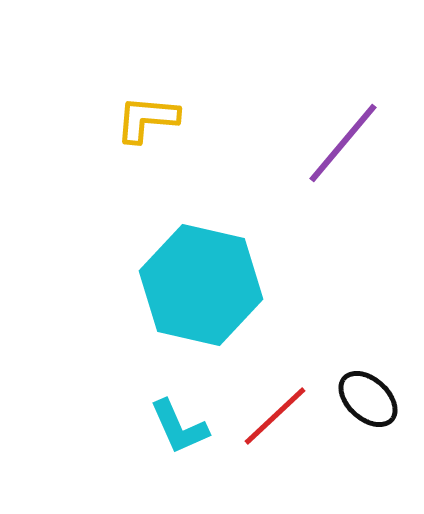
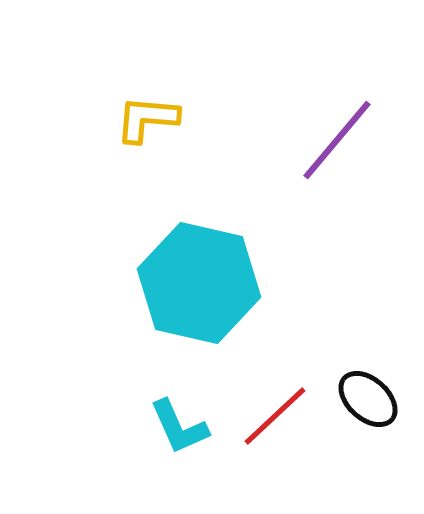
purple line: moved 6 px left, 3 px up
cyan hexagon: moved 2 px left, 2 px up
